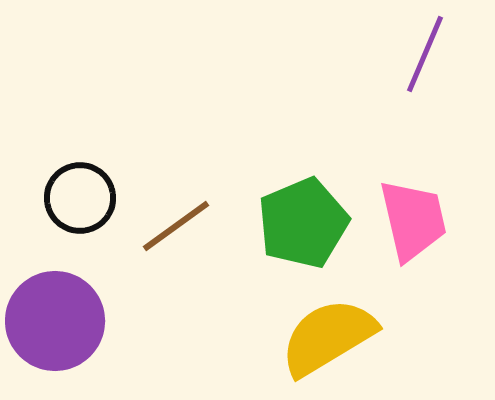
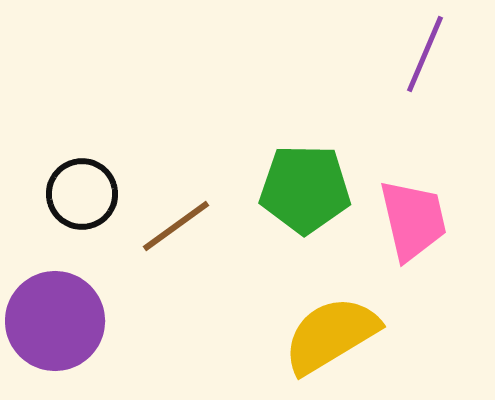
black circle: moved 2 px right, 4 px up
green pentagon: moved 2 px right, 34 px up; rotated 24 degrees clockwise
yellow semicircle: moved 3 px right, 2 px up
